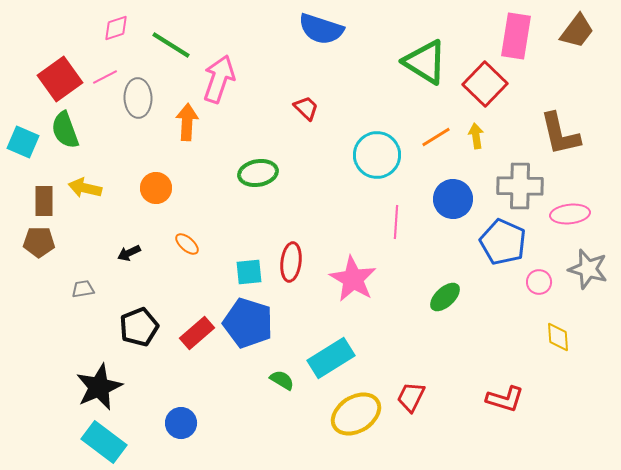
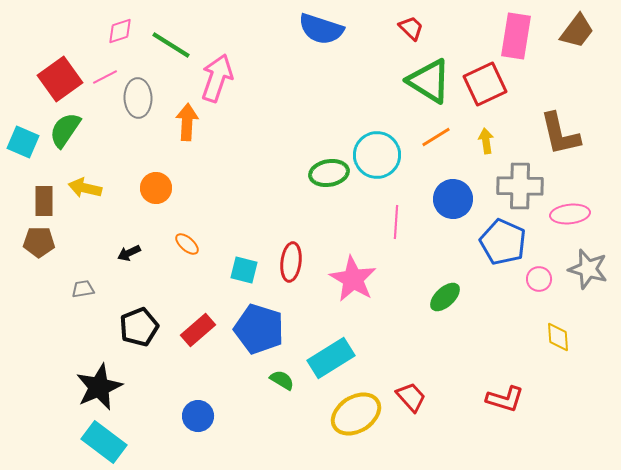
pink diamond at (116, 28): moved 4 px right, 3 px down
green triangle at (425, 62): moved 4 px right, 19 px down
pink arrow at (219, 79): moved 2 px left, 1 px up
red square at (485, 84): rotated 21 degrees clockwise
red trapezoid at (306, 108): moved 105 px right, 80 px up
green semicircle at (65, 130): rotated 54 degrees clockwise
yellow arrow at (476, 136): moved 10 px right, 5 px down
green ellipse at (258, 173): moved 71 px right
cyan square at (249, 272): moved 5 px left, 2 px up; rotated 20 degrees clockwise
pink circle at (539, 282): moved 3 px up
blue pentagon at (248, 323): moved 11 px right, 6 px down
red rectangle at (197, 333): moved 1 px right, 3 px up
red trapezoid at (411, 397): rotated 112 degrees clockwise
blue circle at (181, 423): moved 17 px right, 7 px up
